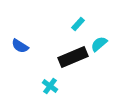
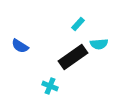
cyan semicircle: rotated 144 degrees counterclockwise
black rectangle: rotated 12 degrees counterclockwise
cyan cross: rotated 14 degrees counterclockwise
